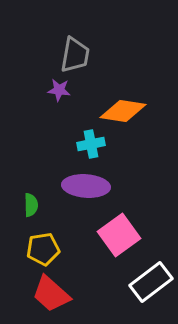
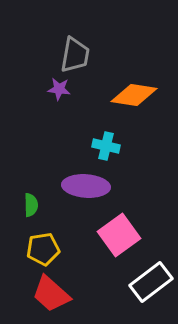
purple star: moved 1 px up
orange diamond: moved 11 px right, 16 px up
cyan cross: moved 15 px right, 2 px down; rotated 24 degrees clockwise
